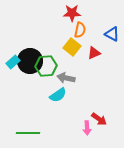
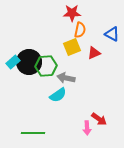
yellow square: rotated 30 degrees clockwise
black circle: moved 1 px left, 1 px down
green line: moved 5 px right
